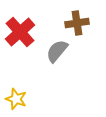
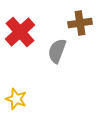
brown cross: moved 3 px right
gray semicircle: rotated 20 degrees counterclockwise
